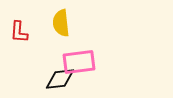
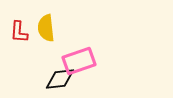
yellow semicircle: moved 15 px left, 5 px down
pink rectangle: moved 1 px up; rotated 12 degrees counterclockwise
